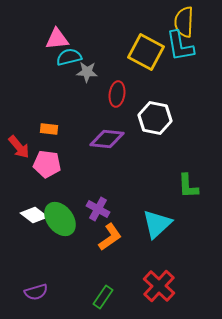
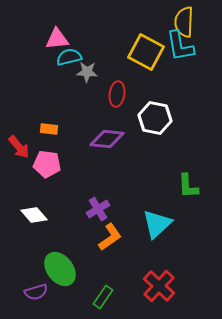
purple cross: rotated 30 degrees clockwise
white diamond: rotated 12 degrees clockwise
green ellipse: moved 50 px down
